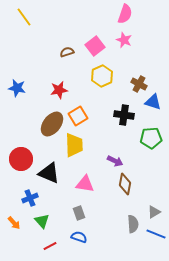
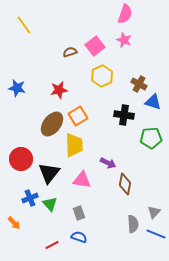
yellow line: moved 8 px down
brown semicircle: moved 3 px right
purple arrow: moved 7 px left, 2 px down
black triangle: rotated 45 degrees clockwise
pink triangle: moved 3 px left, 4 px up
gray triangle: rotated 16 degrees counterclockwise
green triangle: moved 8 px right, 17 px up
red line: moved 2 px right, 1 px up
